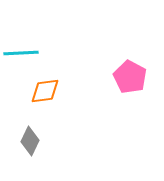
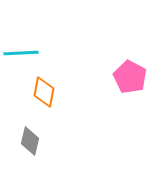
orange diamond: moved 1 px left, 1 px down; rotated 72 degrees counterclockwise
gray diamond: rotated 12 degrees counterclockwise
